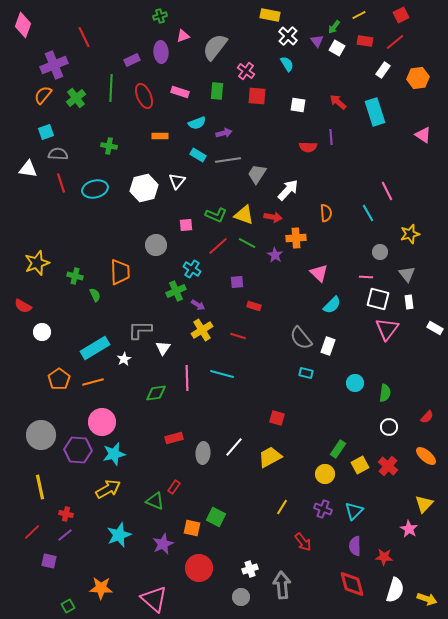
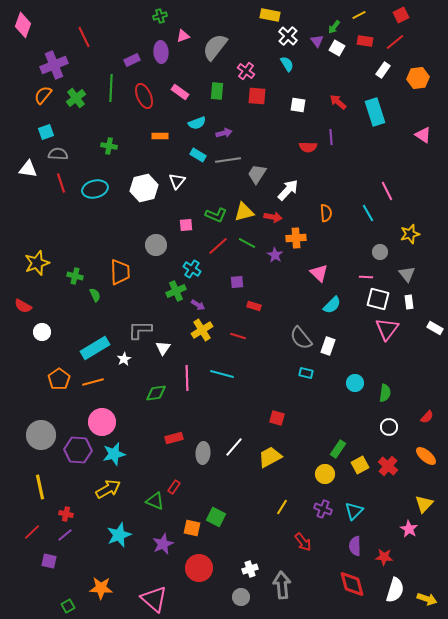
pink rectangle at (180, 92): rotated 18 degrees clockwise
yellow triangle at (244, 215): moved 3 px up; rotated 35 degrees counterclockwise
